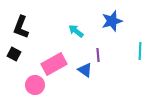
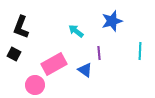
purple line: moved 1 px right, 2 px up
